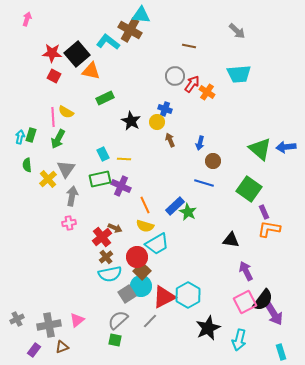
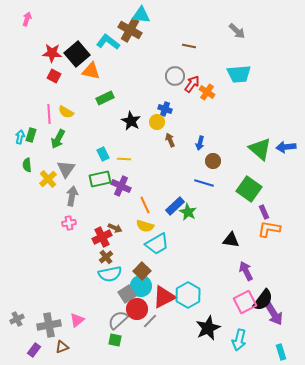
pink line at (53, 117): moved 4 px left, 3 px up
red cross at (102, 237): rotated 12 degrees clockwise
red circle at (137, 257): moved 52 px down
